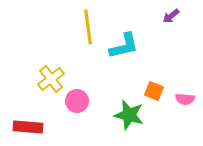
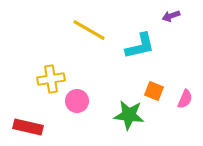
purple arrow: rotated 18 degrees clockwise
yellow line: moved 1 px right, 3 px down; rotated 52 degrees counterclockwise
cyan L-shape: moved 16 px right
yellow cross: rotated 28 degrees clockwise
pink semicircle: rotated 72 degrees counterclockwise
green star: rotated 8 degrees counterclockwise
red rectangle: rotated 8 degrees clockwise
